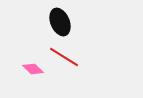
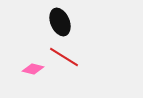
pink diamond: rotated 30 degrees counterclockwise
